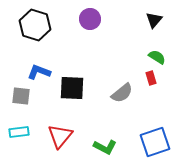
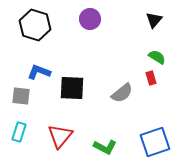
cyan rectangle: rotated 66 degrees counterclockwise
